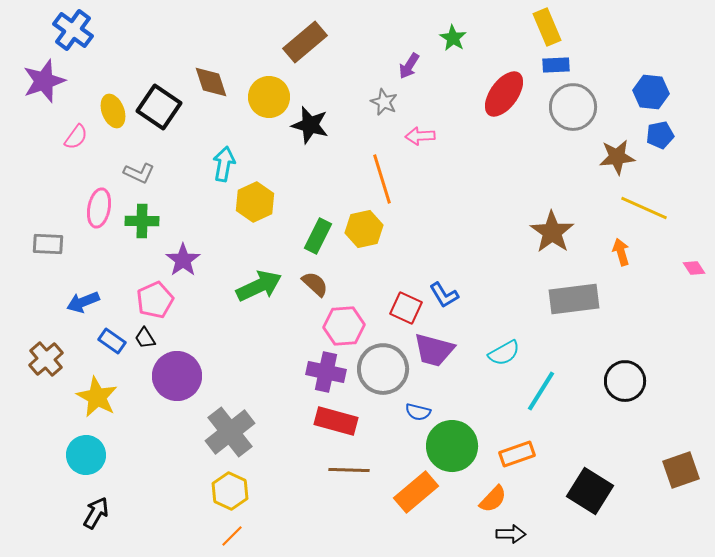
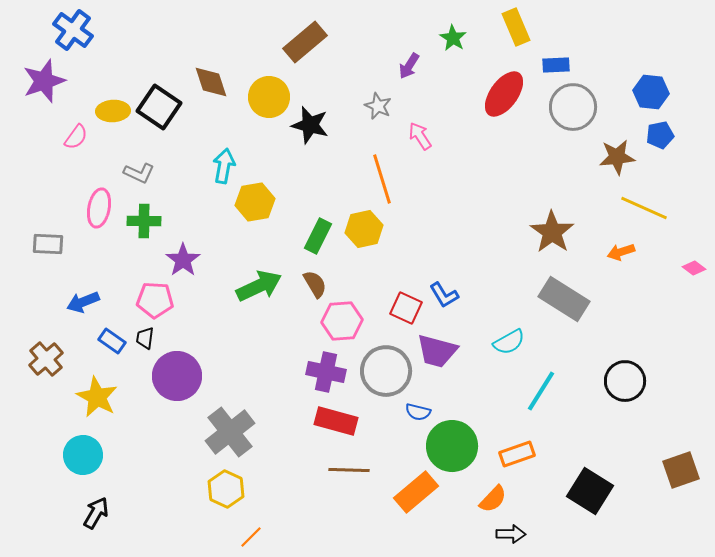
yellow rectangle at (547, 27): moved 31 px left
gray star at (384, 102): moved 6 px left, 4 px down
yellow ellipse at (113, 111): rotated 72 degrees counterclockwise
pink arrow at (420, 136): rotated 60 degrees clockwise
cyan arrow at (224, 164): moved 2 px down
yellow hexagon at (255, 202): rotated 15 degrees clockwise
green cross at (142, 221): moved 2 px right
orange arrow at (621, 252): rotated 92 degrees counterclockwise
pink diamond at (694, 268): rotated 20 degrees counterclockwise
brown semicircle at (315, 284): rotated 16 degrees clockwise
gray rectangle at (574, 299): moved 10 px left; rotated 39 degrees clockwise
pink pentagon at (155, 300): rotated 27 degrees clockwise
pink hexagon at (344, 326): moved 2 px left, 5 px up
black trapezoid at (145, 338): rotated 40 degrees clockwise
purple trapezoid at (434, 350): moved 3 px right, 1 px down
cyan semicircle at (504, 353): moved 5 px right, 11 px up
gray circle at (383, 369): moved 3 px right, 2 px down
cyan circle at (86, 455): moved 3 px left
yellow hexagon at (230, 491): moved 4 px left, 2 px up
orange line at (232, 536): moved 19 px right, 1 px down
